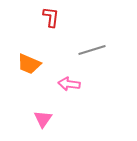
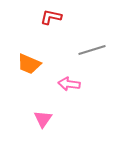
red L-shape: rotated 85 degrees counterclockwise
